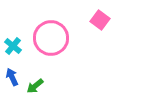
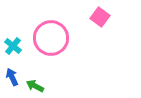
pink square: moved 3 px up
green arrow: rotated 66 degrees clockwise
